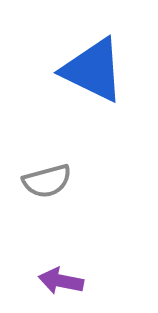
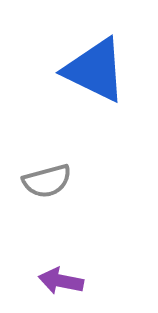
blue triangle: moved 2 px right
